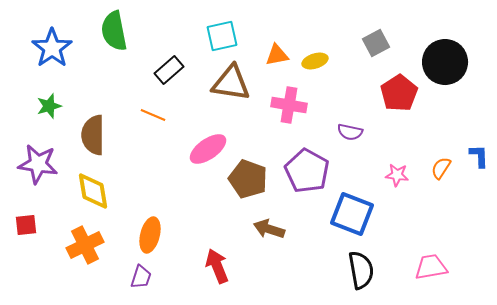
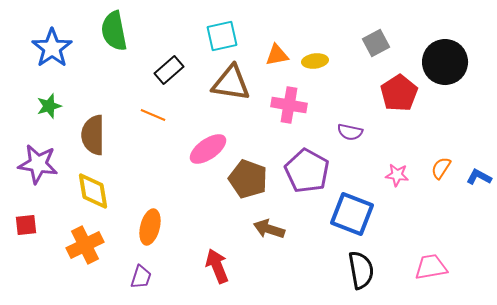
yellow ellipse: rotated 10 degrees clockwise
blue L-shape: moved 21 px down; rotated 60 degrees counterclockwise
orange ellipse: moved 8 px up
